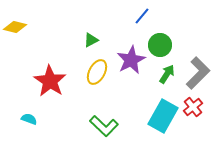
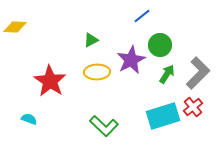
blue line: rotated 12 degrees clockwise
yellow diamond: rotated 10 degrees counterclockwise
yellow ellipse: rotated 60 degrees clockwise
cyan rectangle: rotated 44 degrees clockwise
